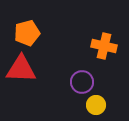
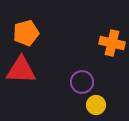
orange pentagon: moved 1 px left
orange cross: moved 8 px right, 3 px up
red triangle: moved 1 px down
